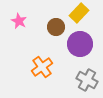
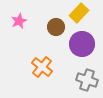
pink star: rotated 21 degrees clockwise
purple circle: moved 2 px right
orange cross: rotated 15 degrees counterclockwise
gray cross: rotated 10 degrees counterclockwise
